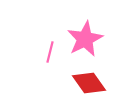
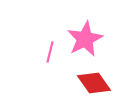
red diamond: moved 5 px right
